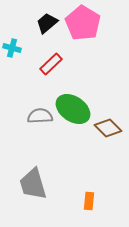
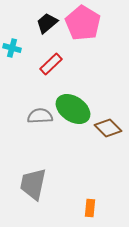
gray trapezoid: rotated 28 degrees clockwise
orange rectangle: moved 1 px right, 7 px down
